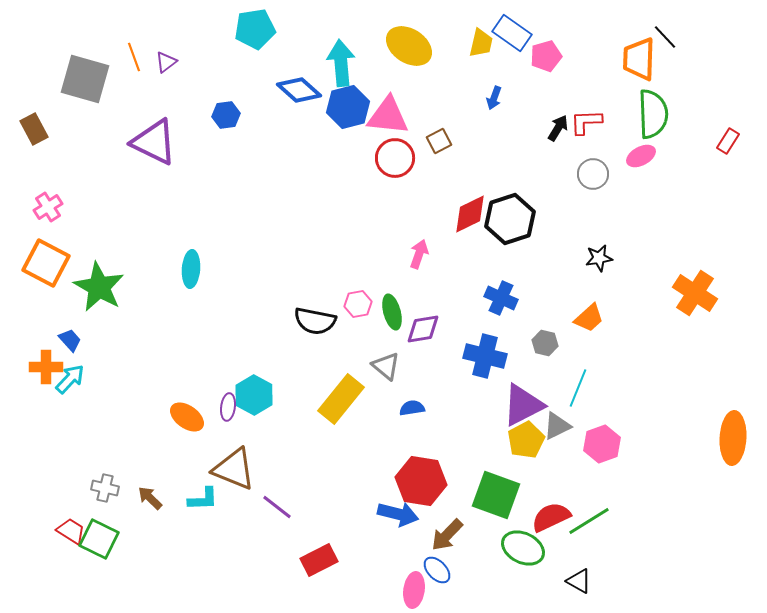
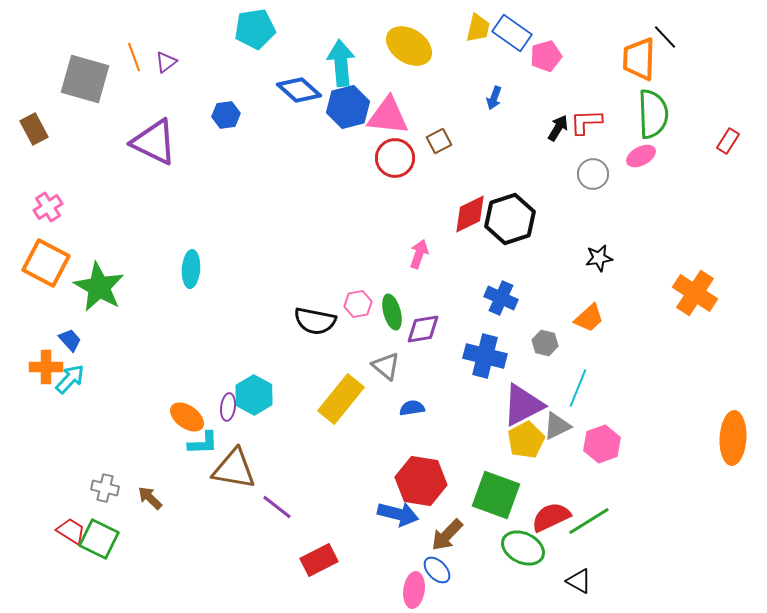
yellow trapezoid at (481, 43): moved 3 px left, 15 px up
brown triangle at (234, 469): rotated 12 degrees counterclockwise
cyan L-shape at (203, 499): moved 56 px up
